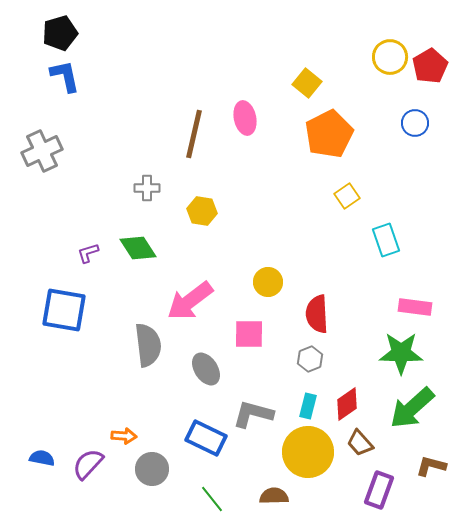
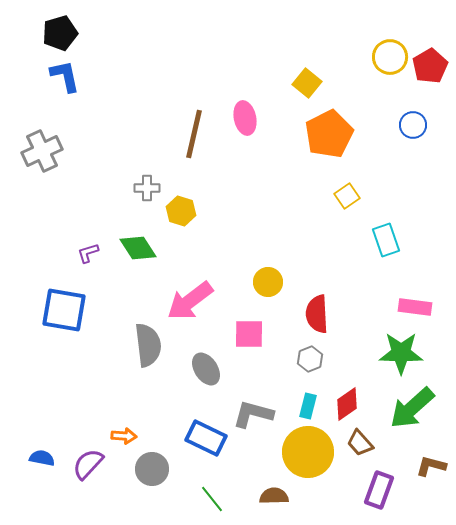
blue circle at (415, 123): moved 2 px left, 2 px down
yellow hexagon at (202, 211): moved 21 px left; rotated 8 degrees clockwise
